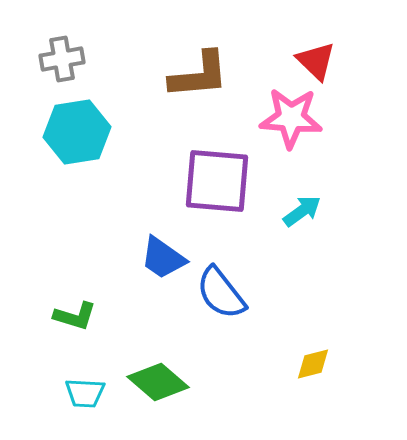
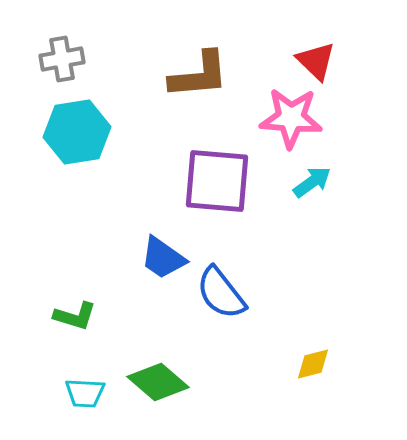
cyan arrow: moved 10 px right, 29 px up
